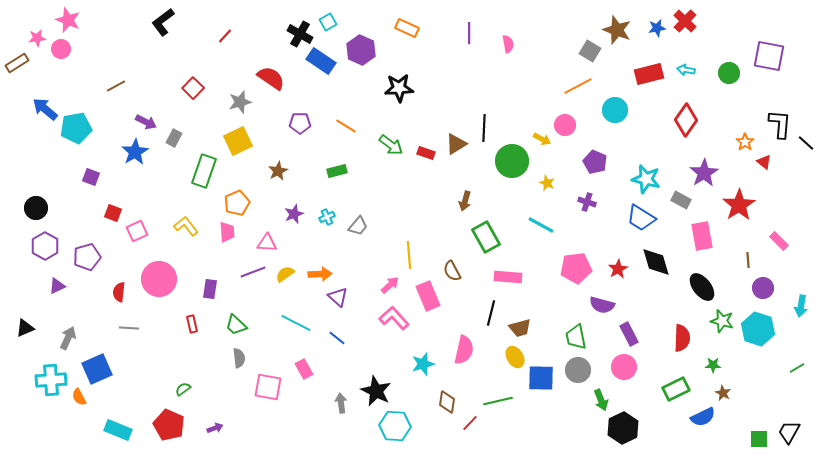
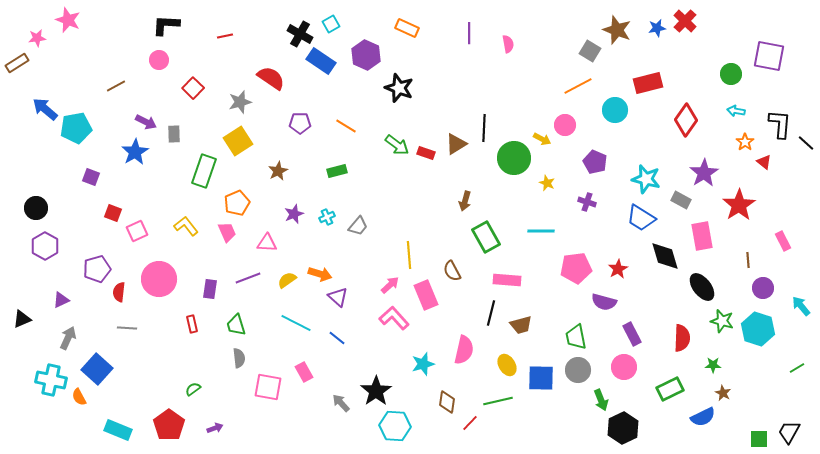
black L-shape at (163, 22): moved 3 px right, 3 px down; rotated 40 degrees clockwise
cyan square at (328, 22): moved 3 px right, 2 px down
red line at (225, 36): rotated 35 degrees clockwise
pink circle at (61, 49): moved 98 px right, 11 px down
purple hexagon at (361, 50): moved 5 px right, 5 px down
cyan arrow at (686, 70): moved 50 px right, 41 px down
green circle at (729, 73): moved 2 px right, 1 px down
red rectangle at (649, 74): moved 1 px left, 9 px down
black star at (399, 88): rotated 24 degrees clockwise
gray rectangle at (174, 138): moved 4 px up; rotated 30 degrees counterclockwise
yellow square at (238, 141): rotated 8 degrees counterclockwise
green arrow at (391, 145): moved 6 px right
green circle at (512, 161): moved 2 px right, 3 px up
cyan line at (541, 225): moved 6 px down; rotated 28 degrees counterclockwise
pink trapezoid at (227, 232): rotated 20 degrees counterclockwise
pink rectangle at (779, 241): moved 4 px right; rotated 18 degrees clockwise
purple pentagon at (87, 257): moved 10 px right, 12 px down
black diamond at (656, 262): moved 9 px right, 6 px up
purple line at (253, 272): moved 5 px left, 6 px down
yellow semicircle at (285, 274): moved 2 px right, 6 px down
orange arrow at (320, 274): rotated 20 degrees clockwise
pink rectangle at (508, 277): moved 1 px left, 3 px down
purple triangle at (57, 286): moved 4 px right, 14 px down
pink rectangle at (428, 296): moved 2 px left, 1 px up
purple semicircle at (602, 305): moved 2 px right, 3 px up
cyan arrow at (801, 306): rotated 130 degrees clockwise
green trapezoid at (236, 325): rotated 30 degrees clockwise
black triangle at (25, 328): moved 3 px left, 9 px up
gray line at (129, 328): moved 2 px left
brown trapezoid at (520, 328): moved 1 px right, 3 px up
purple rectangle at (629, 334): moved 3 px right
yellow ellipse at (515, 357): moved 8 px left, 8 px down
blue square at (97, 369): rotated 24 degrees counterclockwise
pink rectangle at (304, 369): moved 3 px down
cyan cross at (51, 380): rotated 16 degrees clockwise
green semicircle at (183, 389): moved 10 px right
green rectangle at (676, 389): moved 6 px left
black star at (376, 391): rotated 12 degrees clockwise
gray arrow at (341, 403): rotated 36 degrees counterclockwise
red pentagon at (169, 425): rotated 12 degrees clockwise
